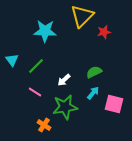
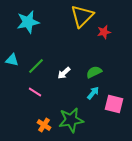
cyan star: moved 17 px left, 9 px up; rotated 15 degrees counterclockwise
cyan triangle: rotated 40 degrees counterclockwise
white arrow: moved 7 px up
green star: moved 6 px right, 13 px down
